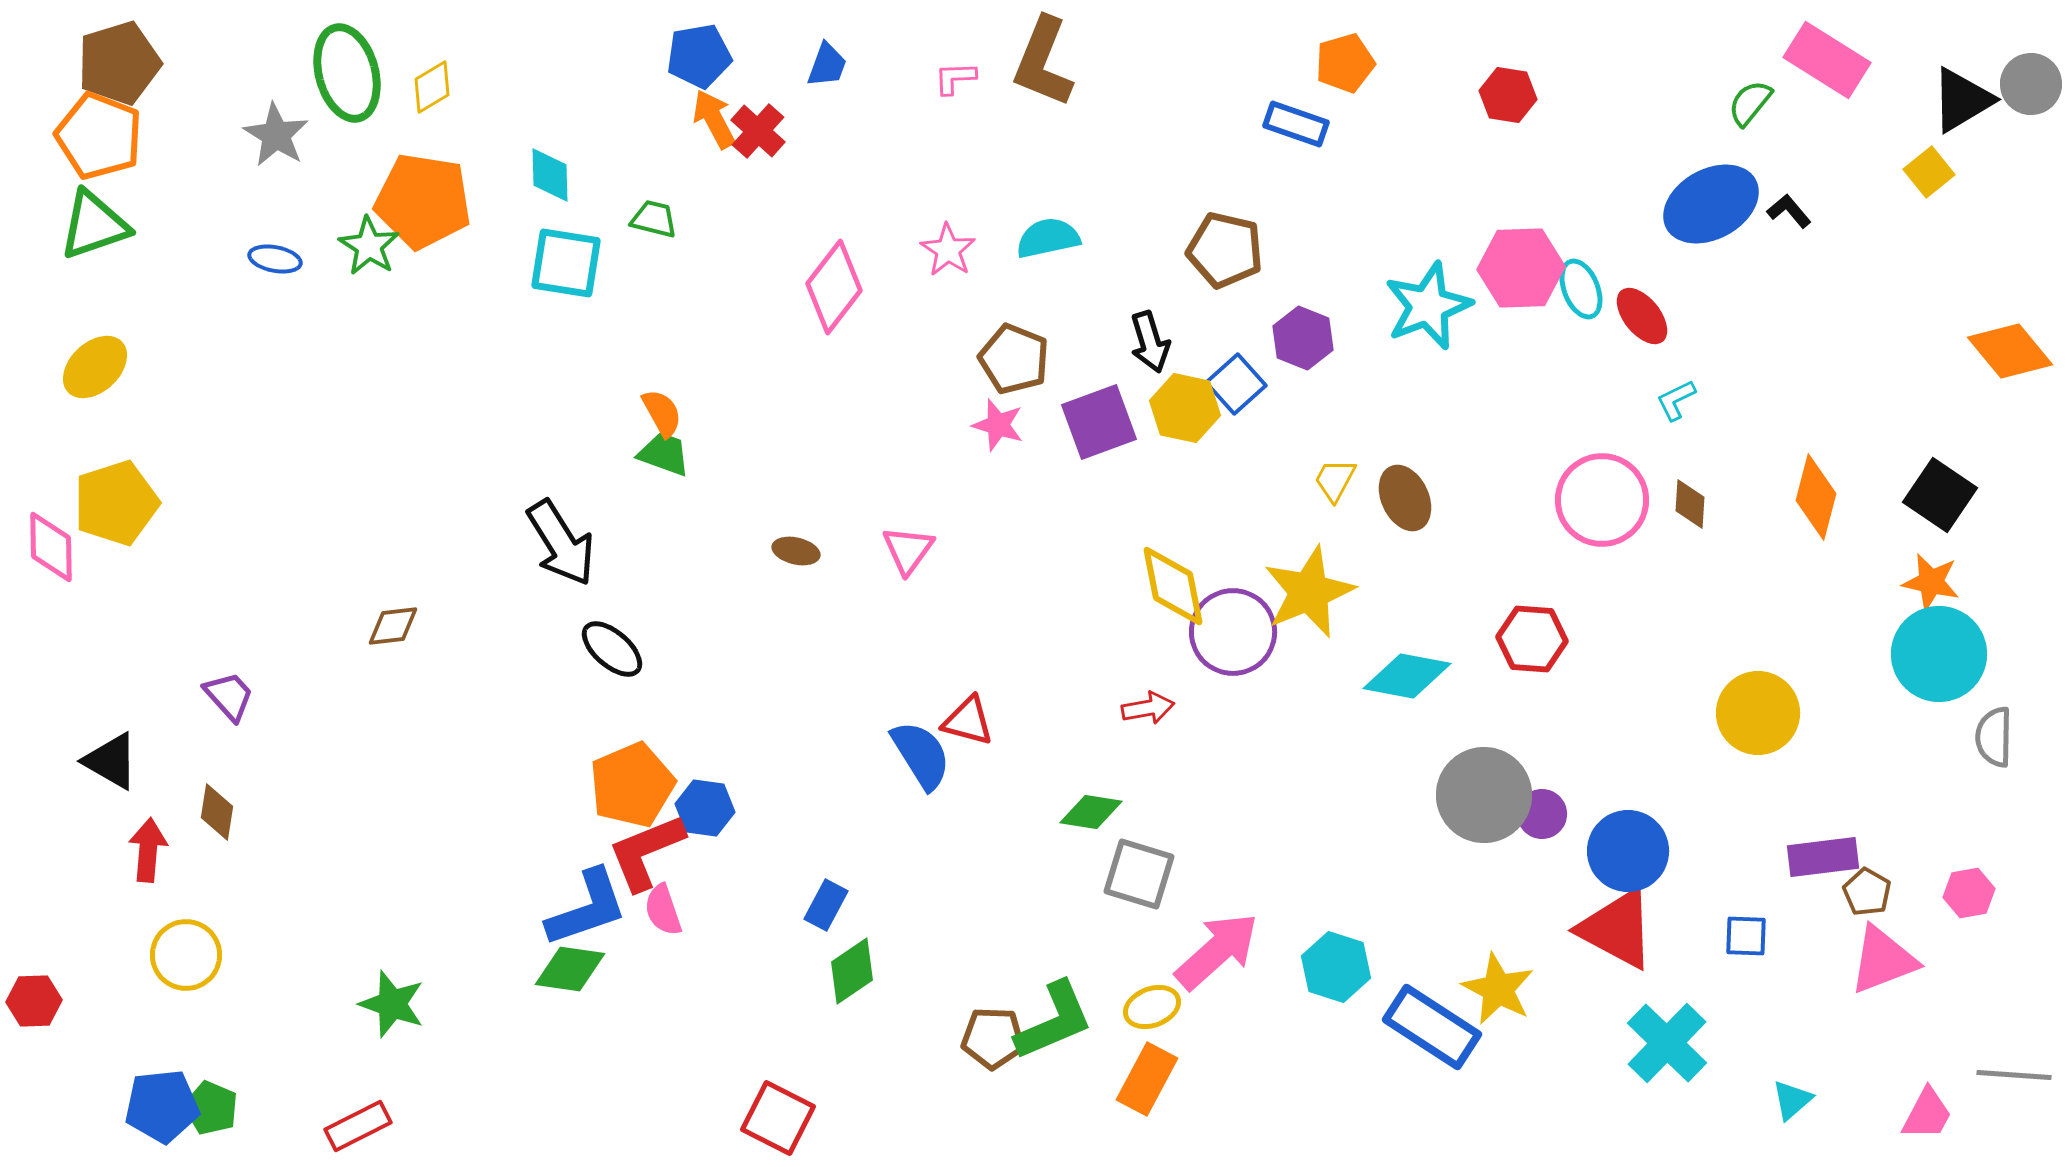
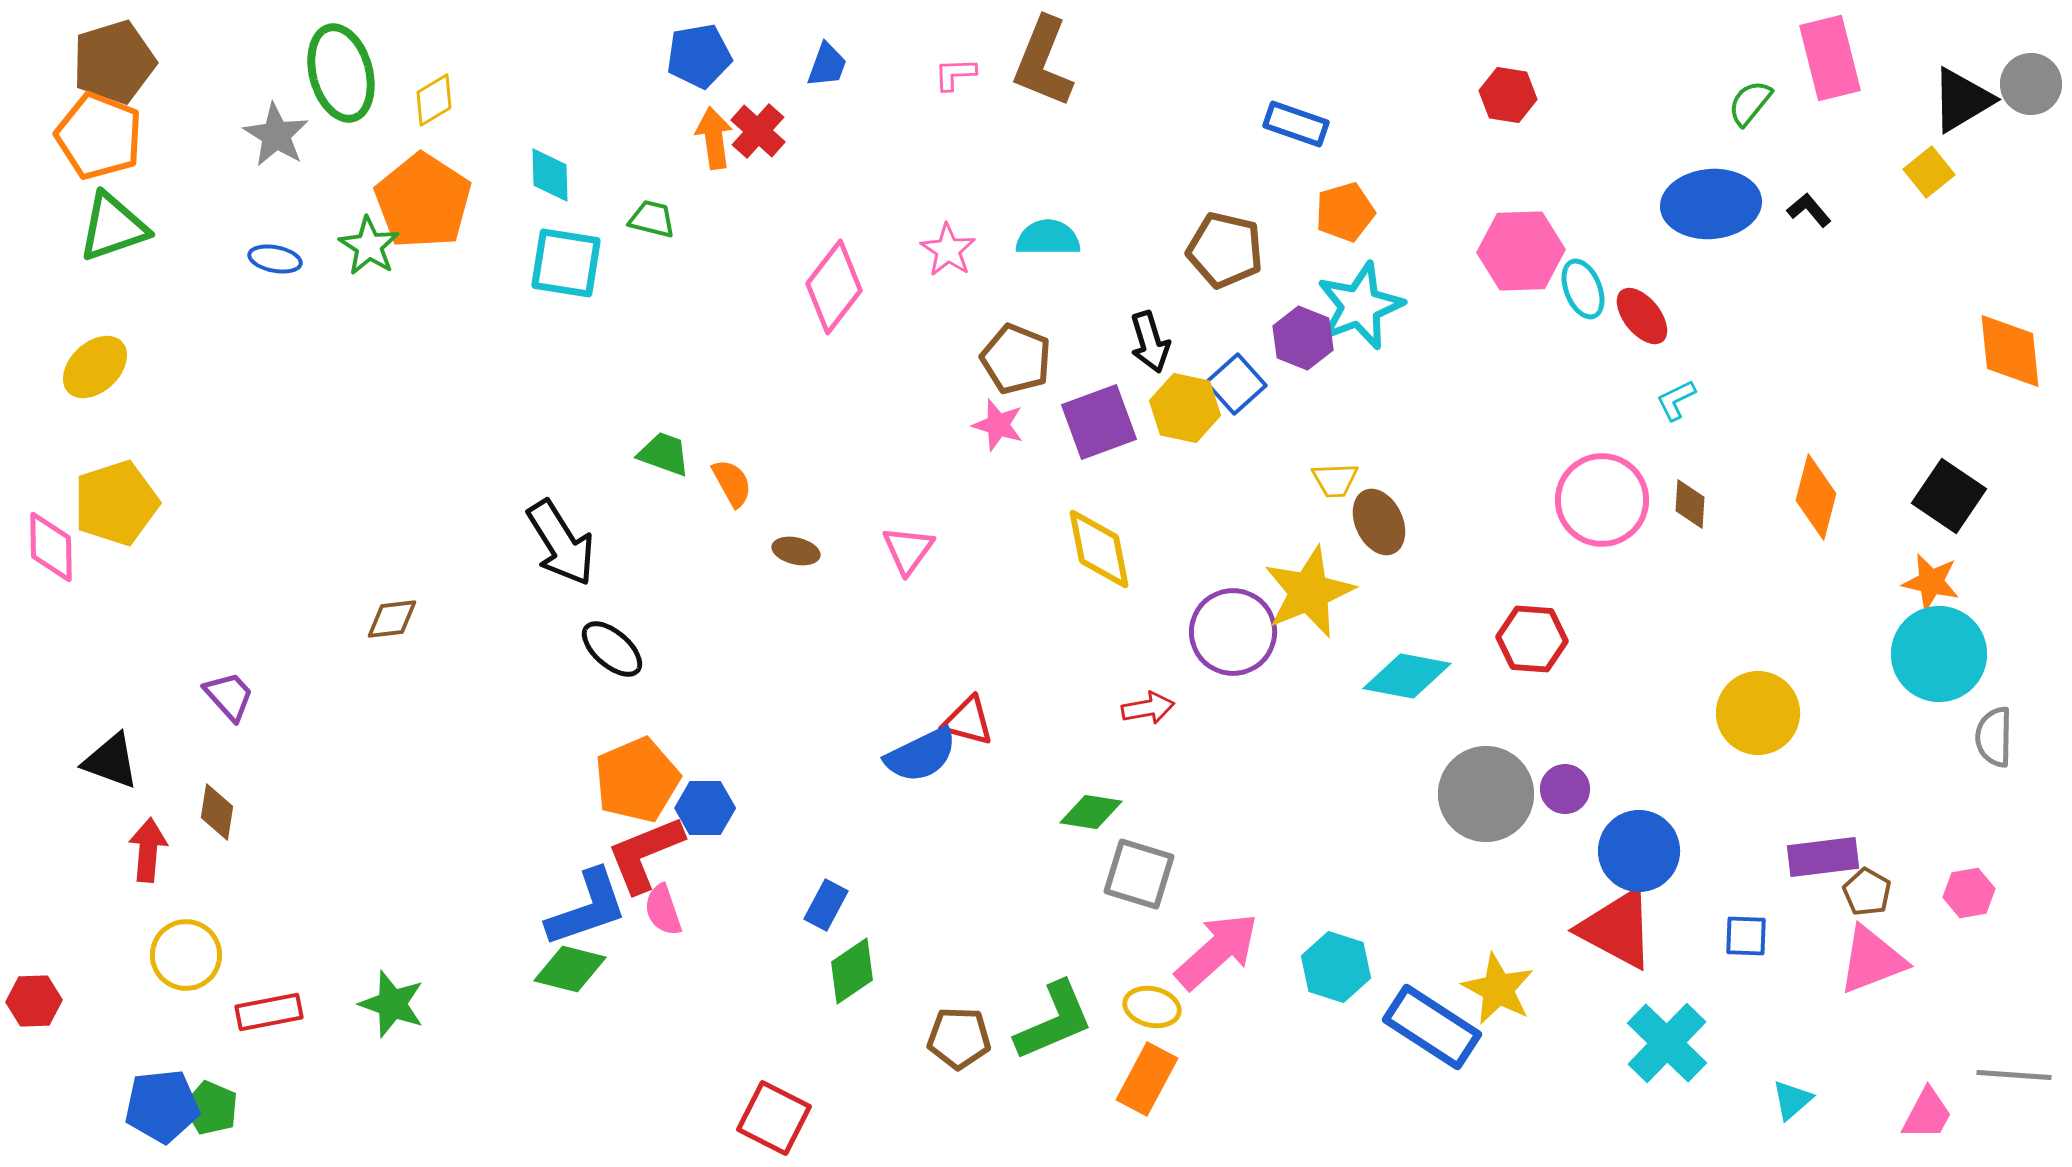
pink rectangle at (1827, 60): moved 3 px right, 2 px up; rotated 44 degrees clockwise
brown pentagon at (119, 63): moved 5 px left, 1 px up
orange pentagon at (1345, 63): moved 149 px down
green ellipse at (347, 73): moved 6 px left
pink L-shape at (955, 78): moved 4 px up
yellow diamond at (432, 87): moved 2 px right, 13 px down
orange arrow at (714, 119): moved 19 px down; rotated 20 degrees clockwise
orange pentagon at (423, 201): rotated 24 degrees clockwise
blue ellipse at (1711, 204): rotated 24 degrees clockwise
black L-shape at (1789, 211): moved 20 px right, 1 px up
green trapezoid at (654, 219): moved 2 px left
green triangle at (94, 225): moved 19 px right, 2 px down
cyan semicircle at (1048, 238): rotated 12 degrees clockwise
pink hexagon at (1521, 268): moved 17 px up
cyan ellipse at (1581, 289): moved 2 px right
cyan star at (1428, 306): moved 68 px left
orange diamond at (2010, 351): rotated 34 degrees clockwise
brown pentagon at (1014, 359): moved 2 px right
orange semicircle at (662, 413): moved 70 px right, 70 px down
yellow trapezoid at (1335, 480): rotated 120 degrees counterclockwise
black square at (1940, 495): moved 9 px right, 1 px down
brown ellipse at (1405, 498): moved 26 px left, 24 px down
yellow diamond at (1173, 586): moved 74 px left, 37 px up
brown diamond at (393, 626): moved 1 px left, 7 px up
blue semicircle at (921, 755): rotated 96 degrees clockwise
black triangle at (111, 761): rotated 10 degrees counterclockwise
orange pentagon at (632, 785): moved 5 px right, 5 px up
gray circle at (1484, 795): moved 2 px right, 1 px up
blue hexagon at (705, 808): rotated 8 degrees counterclockwise
purple circle at (1542, 814): moved 23 px right, 25 px up
blue circle at (1628, 851): moved 11 px right
red L-shape at (646, 852): moved 1 px left, 2 px down
pink triangle at (1883, 960): moved 11 px left
green diamond at (570, 969): rotated 6 degrees clockwise
yellow ellipse at (1152, 1007): rotated 34 degrees clockwise
brown pentagon at (993, 1038): moved 34 px left
red square at (778, 1118): moved 4 px left
red rectangle at (358, 1126): moved 89 px left, 114 px up; rotated 16 degrees clockwise
